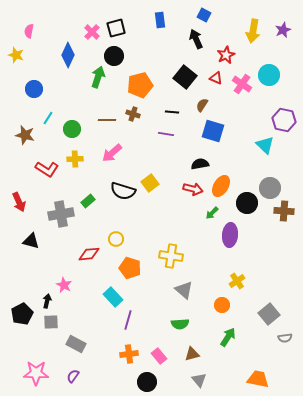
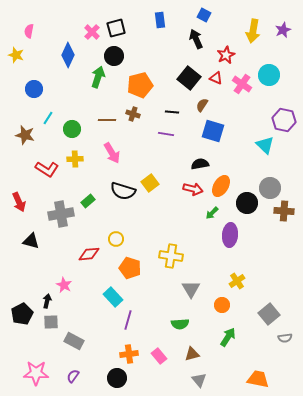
black square at (185, 77): moved 4 px right, 1 px down
pink arrow at (112, 153): rotated 80 degrees counterclockwise
gray triangle at (184, 290): moved 7 px right, 1 px up; rotated 18 degrees clockwise
gray rectangle at (76, 344): moved 2 px left, 3 px up
black circle at (147, 382): moved 30 px left, 4 px up
